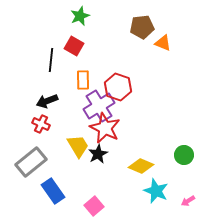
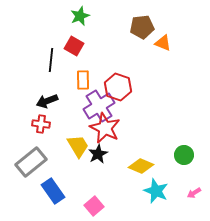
red cross: rotated 18 degrees counterclockwise
pink arrow: moved 6 px right, 8 px up
